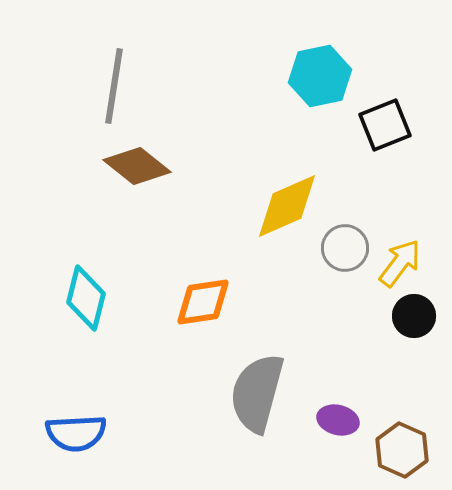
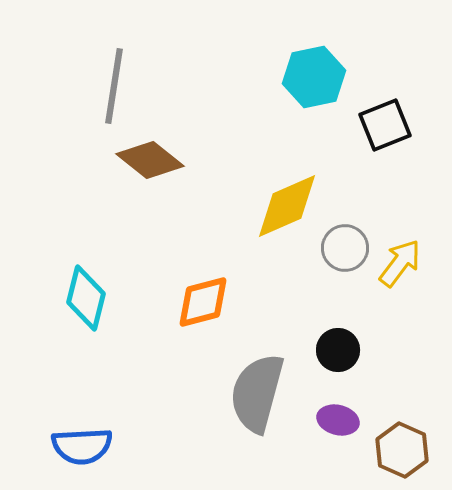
cyan hexagon: moved 6 px left, 1 px down
brown diamond: moved 13 px right, 6 px up
orange diamond: rotated 6 degrees counterclockwise
black circle: moved 76 px left, 34 px down
blue semicircle: moved 6 px right, 13 px down
